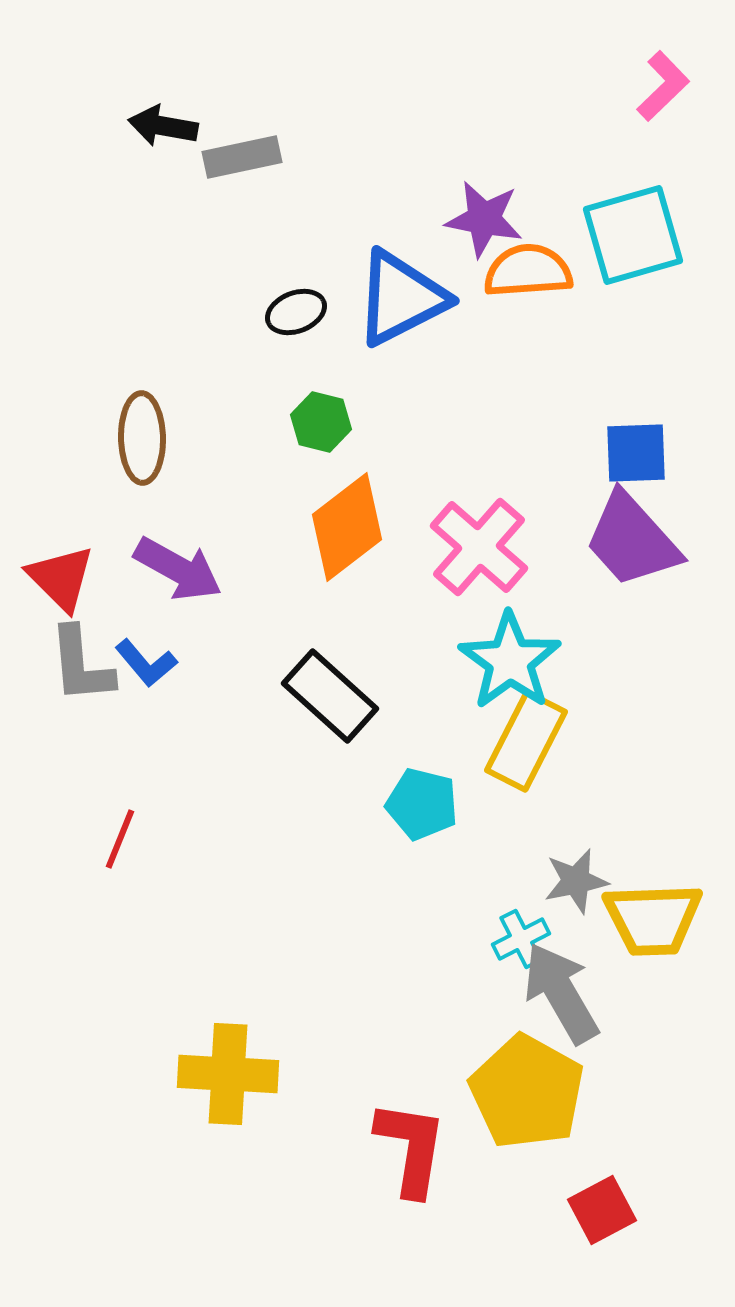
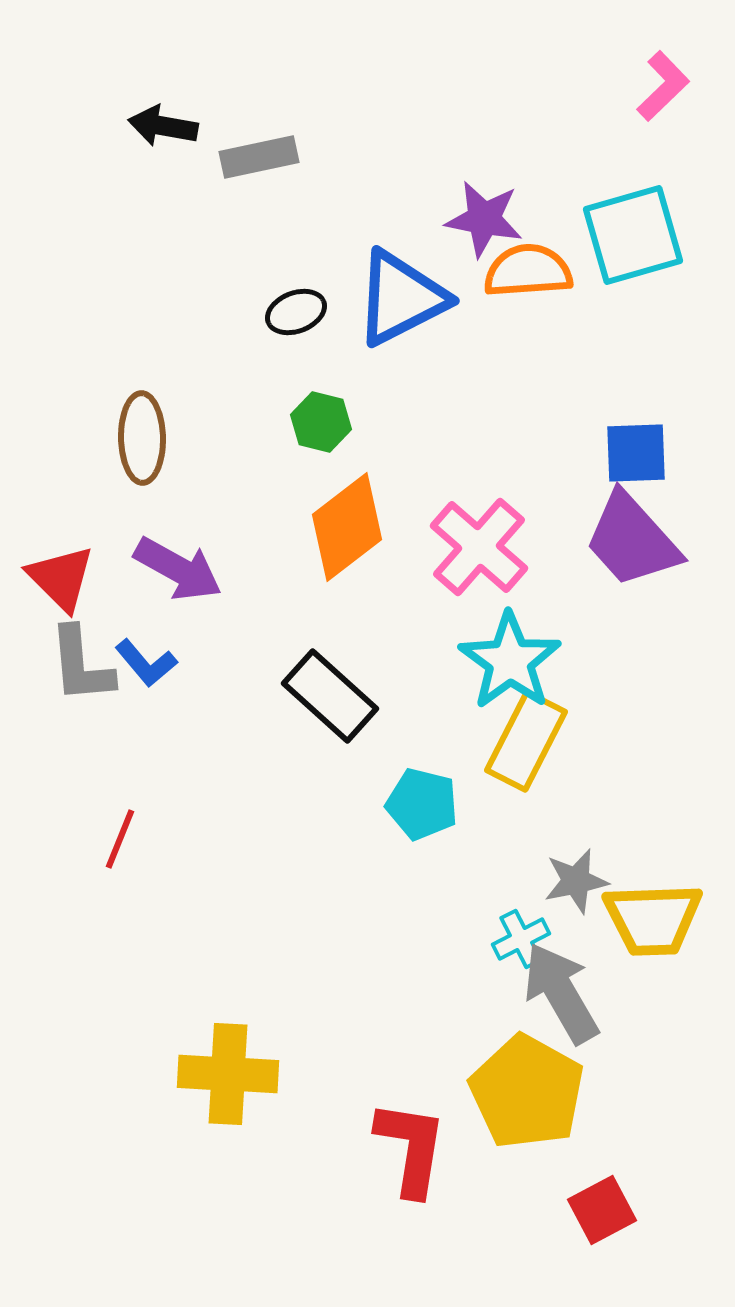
gray rectangle: moved 17 px right
